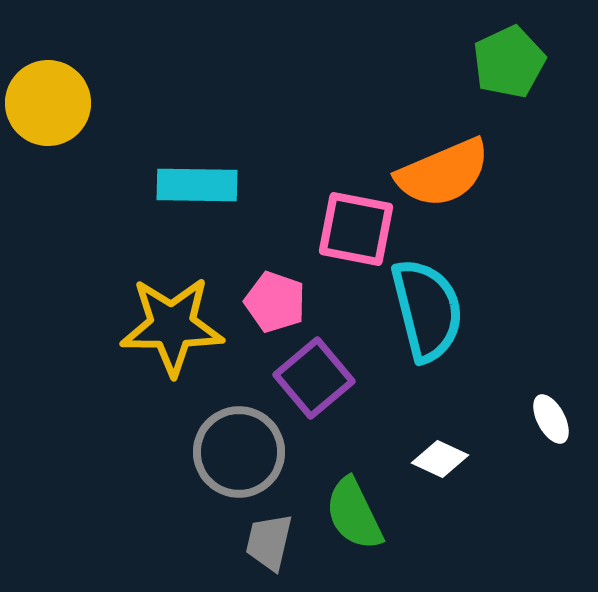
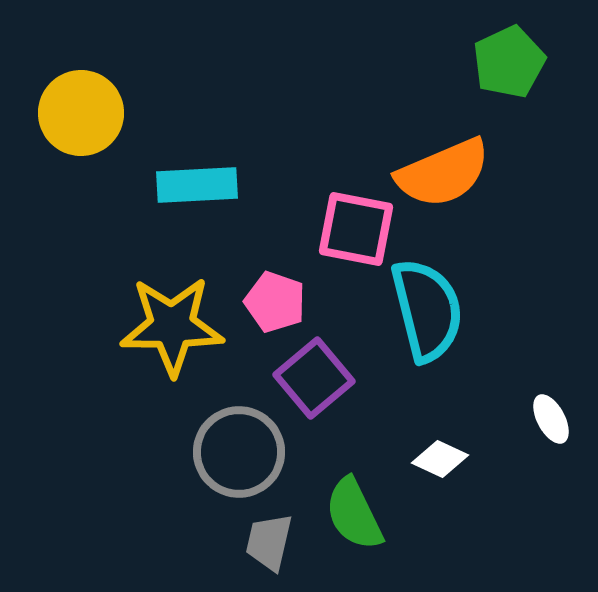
yellow circle: moved 33 px right, 10 px down
cyan rectangle: rotated 4 degrees counterclockwise
